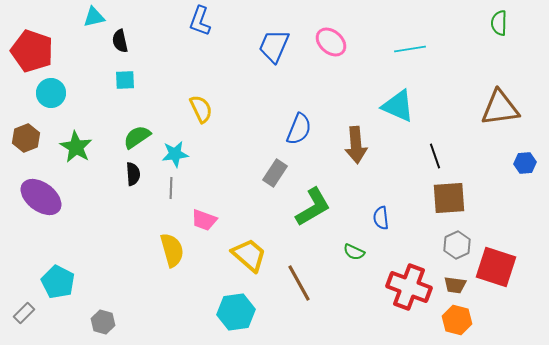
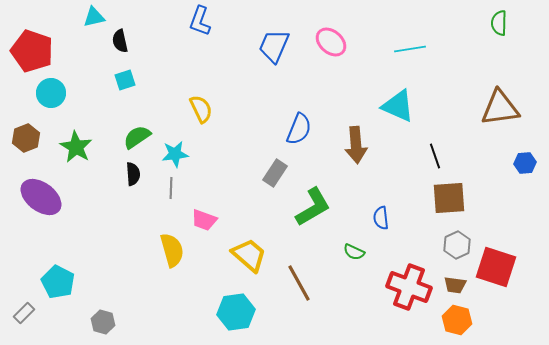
cyan square at (125, 80): rotated 15 degrees counterclockwise
